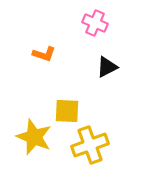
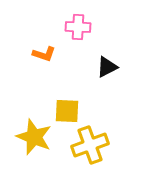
pink cross: moved 17 px left, 4 px down; rotated 20 degrees counterclockwise
